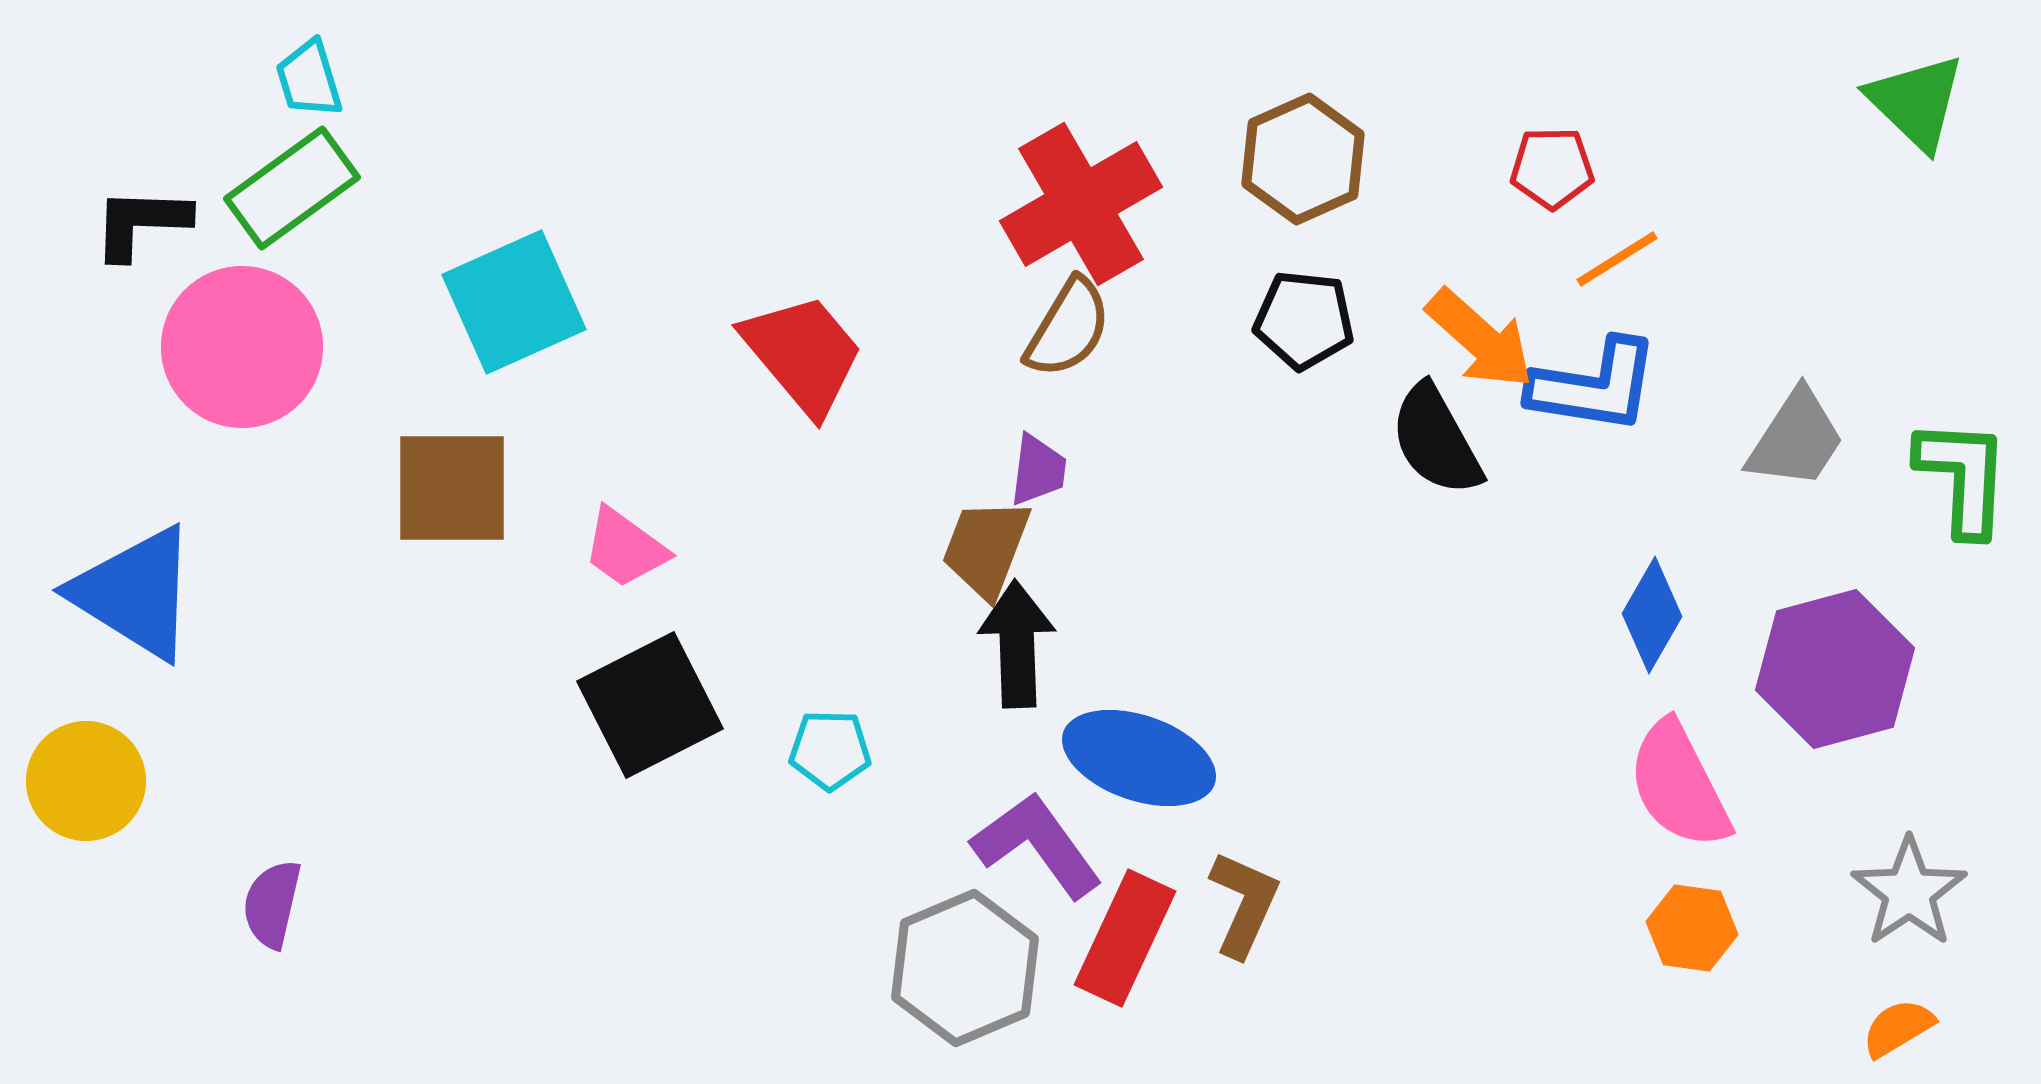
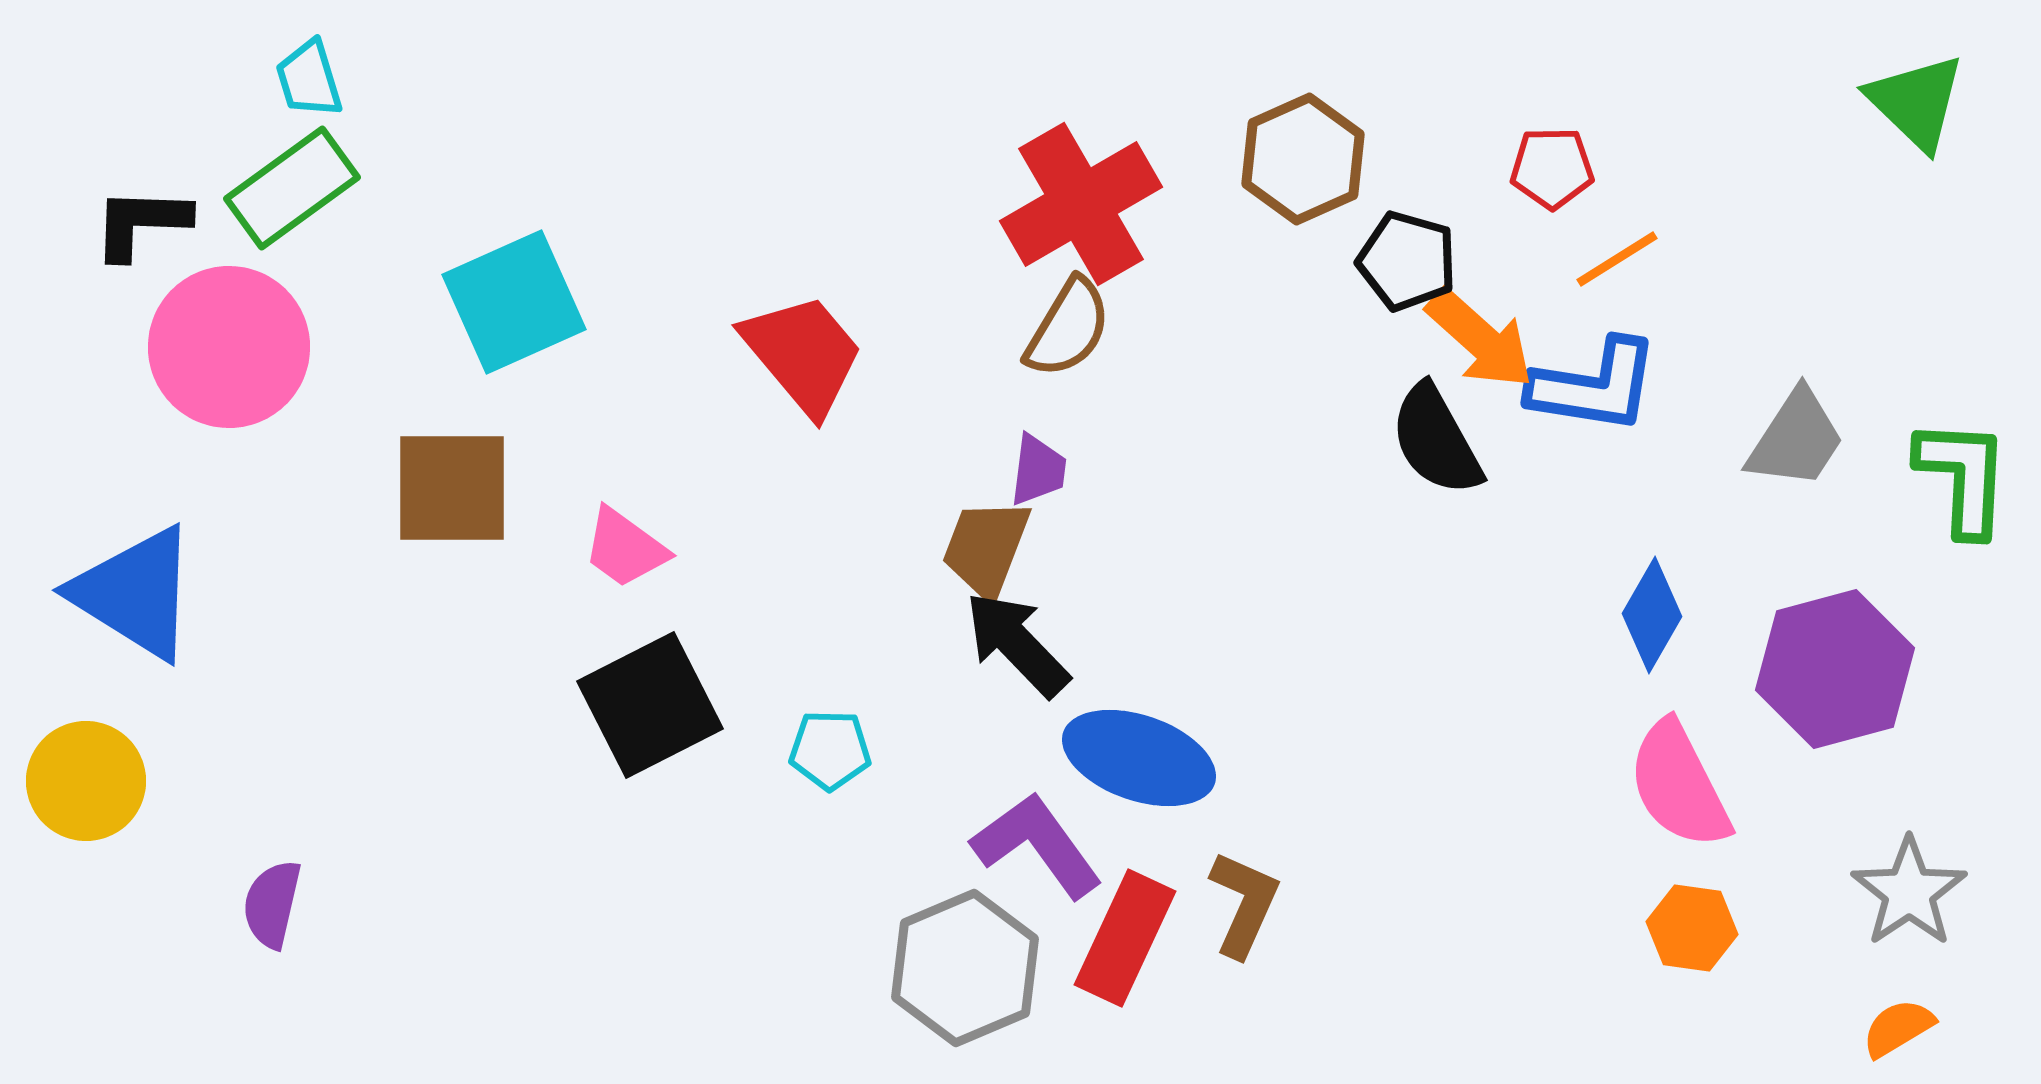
black pentagon: moved 103 px right, 59 px up; rotated 10 degrees clockwise
pink circle: moved 13 px left
black arrow: rotated 42 degrees counterclockwise
